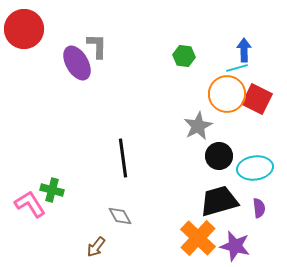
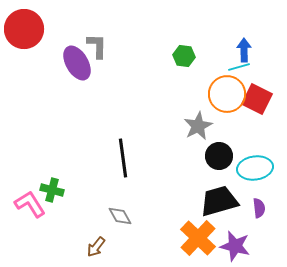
cyan line: moved 2 px right, 1 px up
